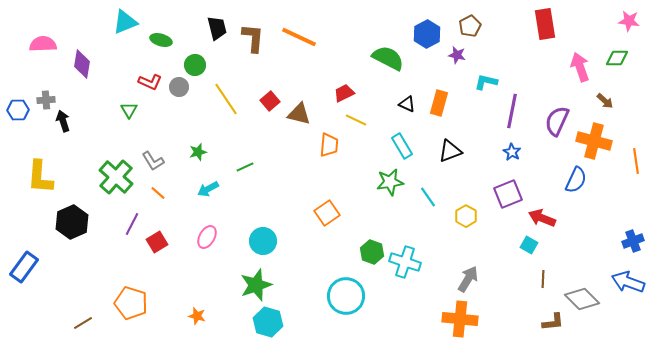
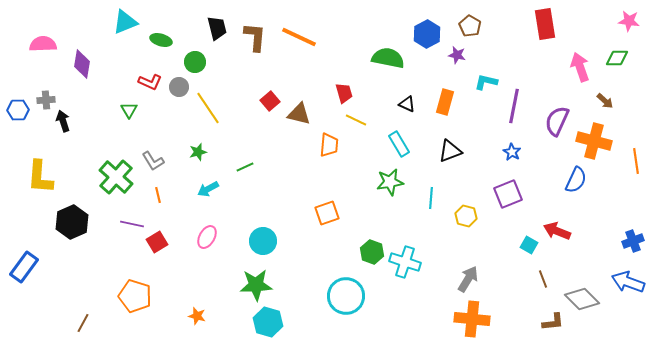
brown pentagon at (470, 26): rotated 15 degrees counterclockwise
brown L-shape at (253, 38): moved 2 px right, 1 px up
green semicircle at (388, 58): rotated 16 degrees counterclockwise
green circle at (195, 65): moved 3 px up
red trapezoid at (344, 93): rotated 100 degrees clockwise
yellow line at (226, 99): moved 18 px left, 9 px down
orange rectangle at (439, 103): moved 6 px right, 1 px up
purple line at (512, 111): moved 2 px right, 5 px up
cyan rectangle at (402, 146): moved 3 px left, 2 px up
orange line at (158, 193): moved 2 px down; rotated 35 degrees clockwise
cyan line at (428, 197): moved 3 px right, 1 px down; rotated 40 degrees clockwise
orange square at (327, 213): rotated 15 degrees clockwise
yellow hexagon at (466, 216): rotated 15 degrees counterclockwise
red arrow at (542, 218): moved 15 px right, 13 px down
purple line at (132, 224): rotated 75 degrees clockwise
brown line at (543, 279): rotated 24 degrees counterclockwise
green star at (256, 285): rotated 16 degrees clockwise
orange pentagon at (131, 303): moved 4 px right, 7 px up
orange cross at (460, 319): moved 12 px right
brown line at (83, 323): rotated 30 degrees counterclockwise
